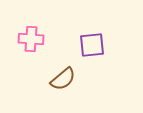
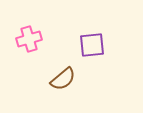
pink cross: moved 2 px left; rotated 20 degrees counterclockwise
